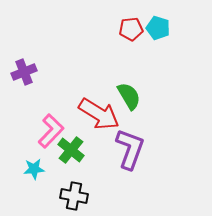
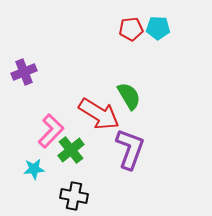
cyan pentagon: rotated 15 degrees counterclockwise
green cross: rotated 12 degrees clockwise
